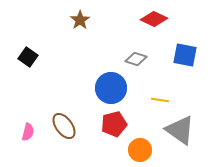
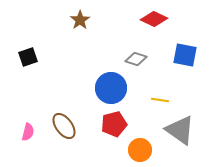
black square: rotated 36 degrees clockwise
